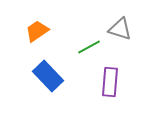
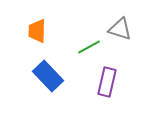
orange trapezoid: rotated 55 degrees counterclockwise
purple rectangle: moved 3 px left; rotated 8 degrees clockwise
